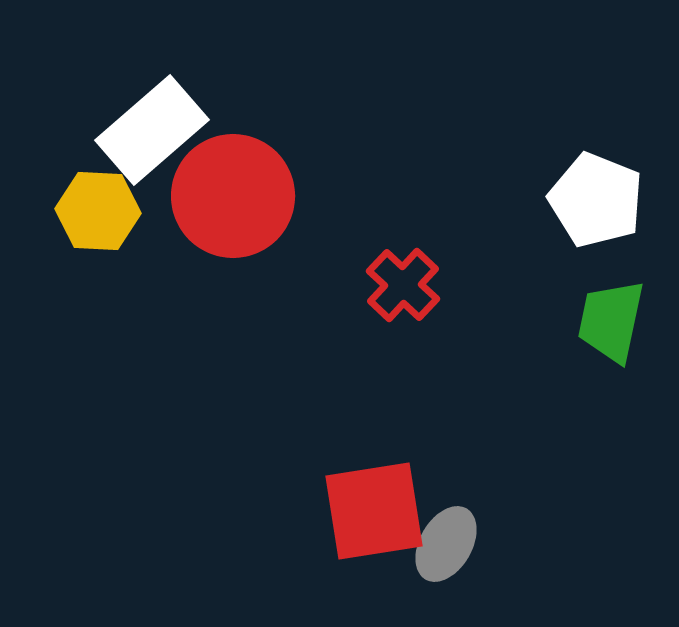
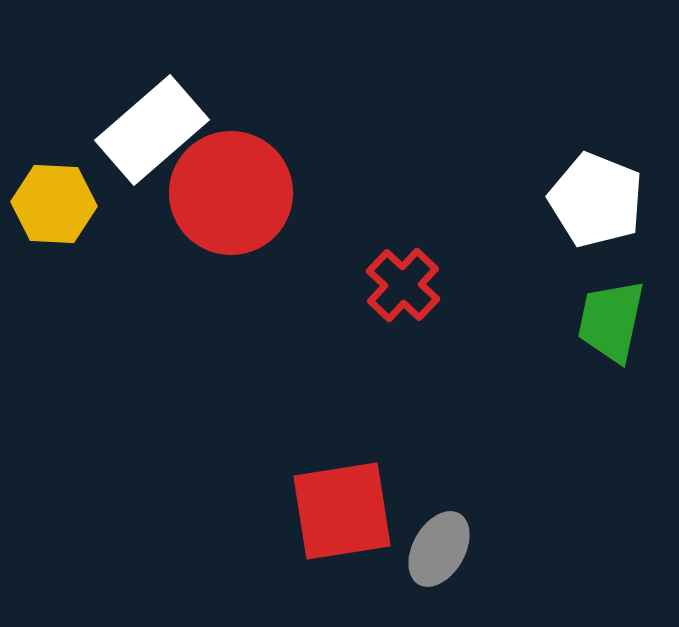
red circle: moved 2 px left, 3 px up
yellow hexagon: moved 44 px left, 7 px up
red square: moved 32 px left
gray ellipse: moved 7 px left, 5 px down
